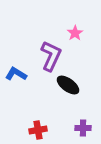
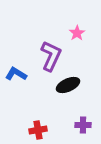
pink star: moved 2 px right
black ellipse: rotated 60 degrees counterclockwise
purple cross: moved 3 px up
